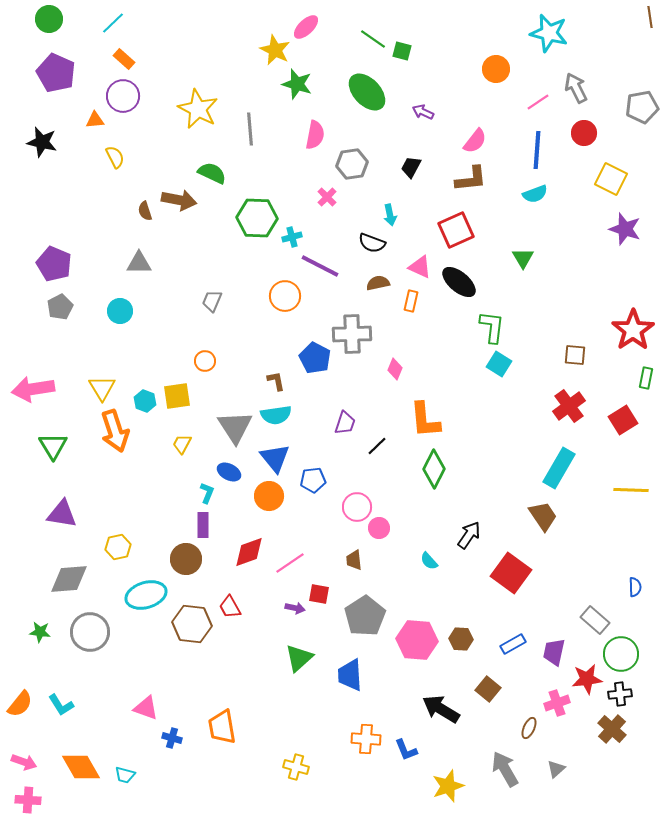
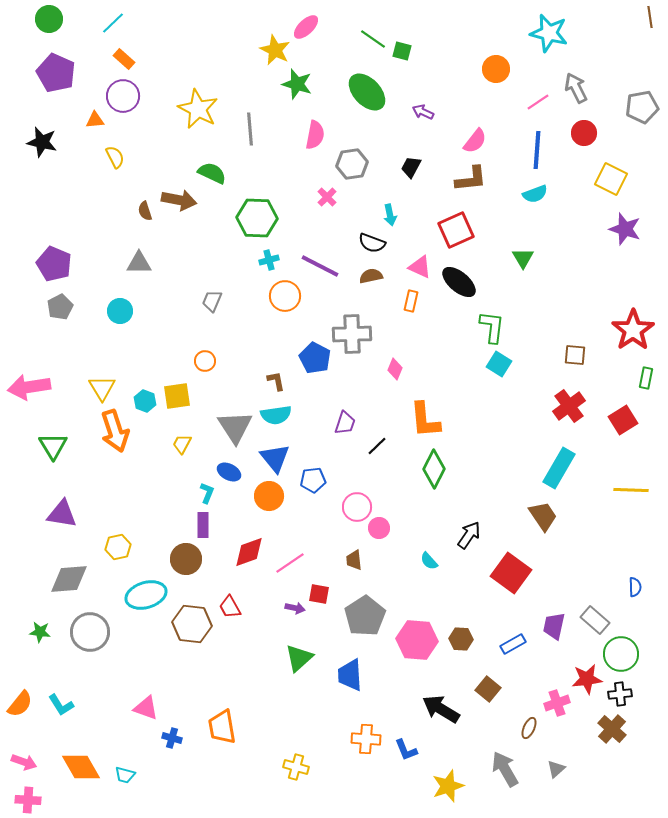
cyan cross at (292, 237): moved 23 px left, 23 px down
brown semicircle at (378, 283): moved 7 px left, 7 px up
pink arrow at (33, 389): moved 4 px left, 2 px up
purple trapezoid at (554, 652): moved 26 px up
